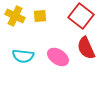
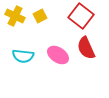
yellow square: rotated 24 degrees counterclockwise
pink ellipse: moved 2 px up
